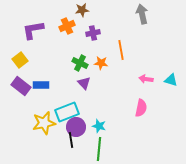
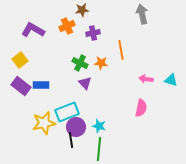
purple L-shape: rotated 40 degrees clockwise
purple triangle: moved 1 px right
